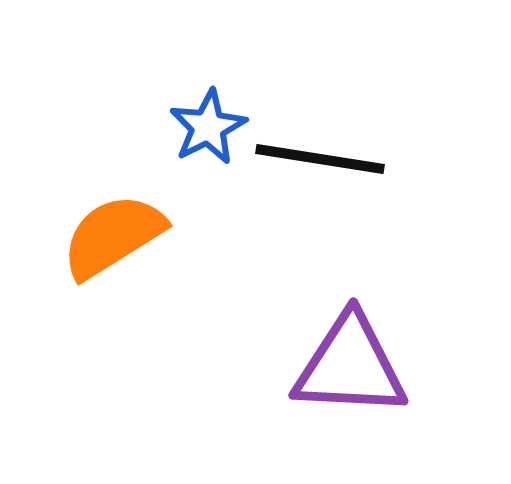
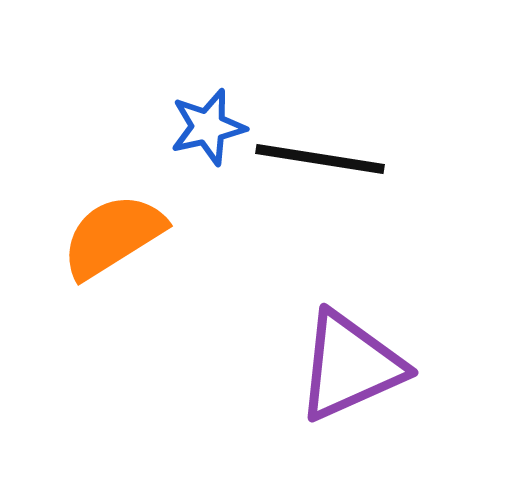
blue star: rotated 14 degrees clockwise
purple triangle: rotated 27 degrees counterclockwise
